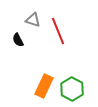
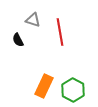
red line: moved 2 px right, 1 px down; rotated 12 degrees clockwise
green hexagon: moved 1 px right, 1 px down
